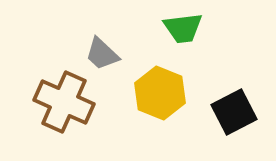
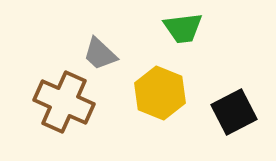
gray trapezoid: moved 2 px left
